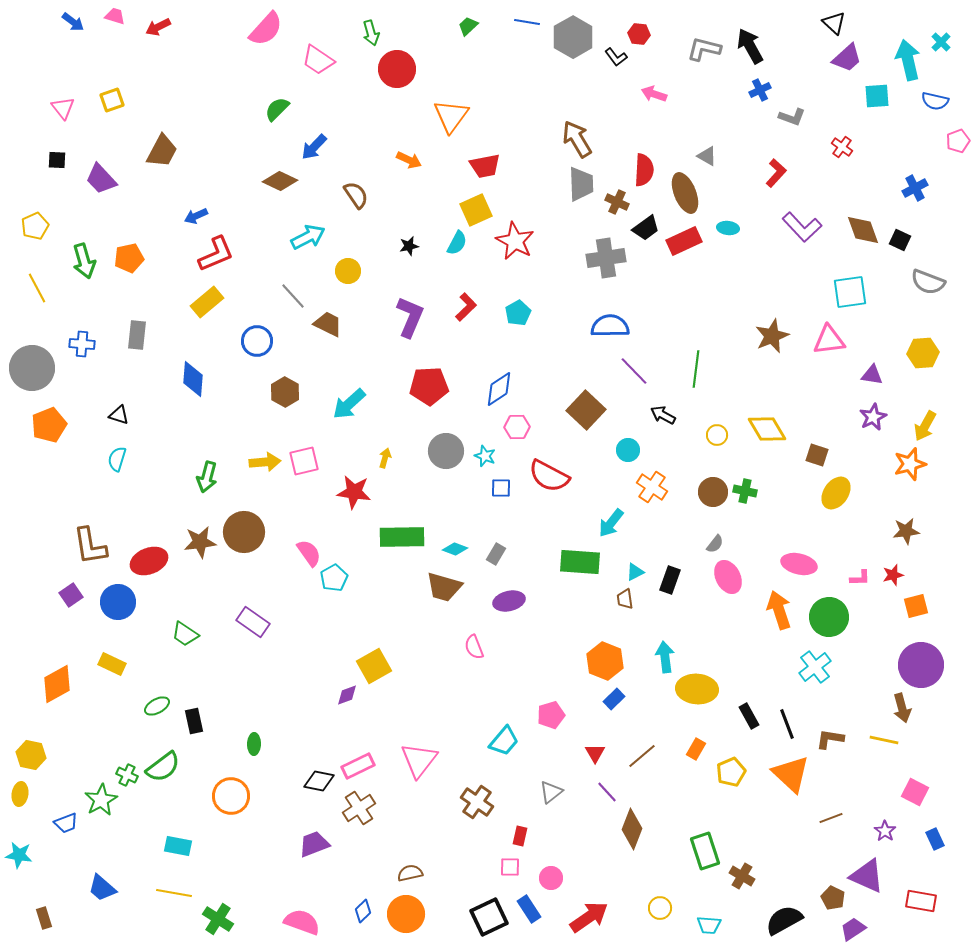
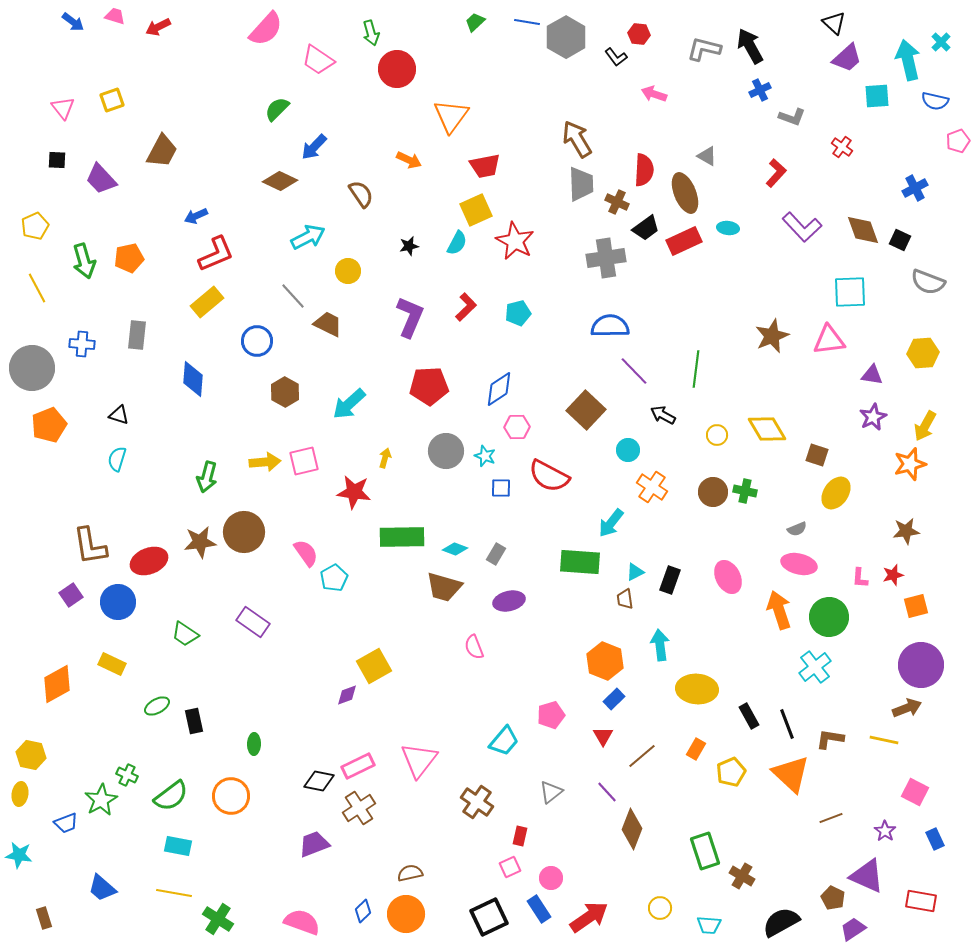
green trapezoid at (468, 26): moved 7 px right, 4 px up
gray hexagon at (573, 37): moved 7 px left
brown semicircle at (356, 195): moved 5 px right, 1 px up
cyan square at (850, 292): rotated 6 degrees clockwise
cyan pentagon at (518, 313): rotated 15 degrees clockwise
gray semicircle at (715, 544): moved 82 px right, 15 px up; rotated 30 degrees clockwise
pink semicircle at (309, 553): moved 3 px left
pink L-shape at (860, 578): rotated 95 degrees clockwise
cyan arrow at (665, 657): moved 5 px left, 12 px up
brown arrow at (902, 708): moved 5 px right; rotated 96 degrees counterclockwise
red triangle at (595, 753): moved 8 px right, 17 px up
green semicircle at (163, 767): moved 8 px right, 29 px down
pink square at (510, 867): rotated 25 degrees counterclockwise
blue rectangle at (529, 909): moved 10 px right
black semicircle at (784, 920): moved 3 px left, 2 px down
